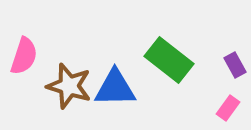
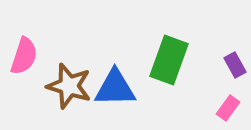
green rectangle: rotated 72 degrees clockwise
